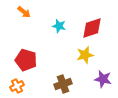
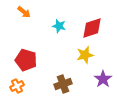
purple star: rotated 24 degrees clockwise
